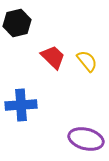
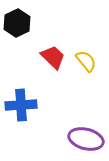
black hexagon: rotated 12 degrees counterclockwise
yellow semicircle: moved 1 px left
